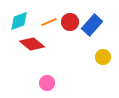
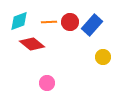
orange line: rotated 21 degrees clockwise
